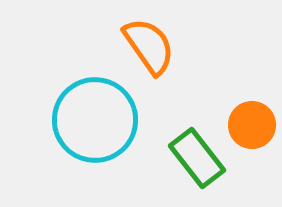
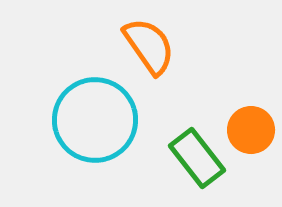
orange circle: moved 1 px left, 5 px down
